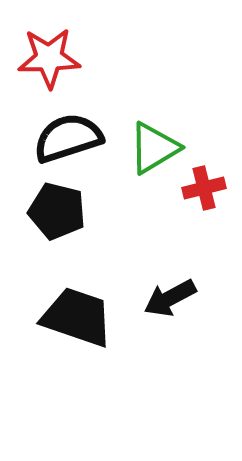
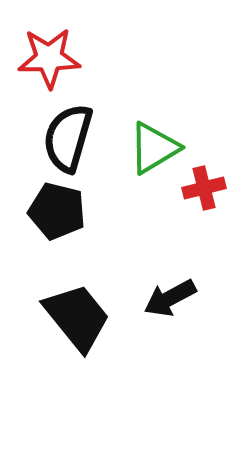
black semicircle: rotated 56 degrees counterclockwise
black trapezoid: rotated 32 degrees clockwise
